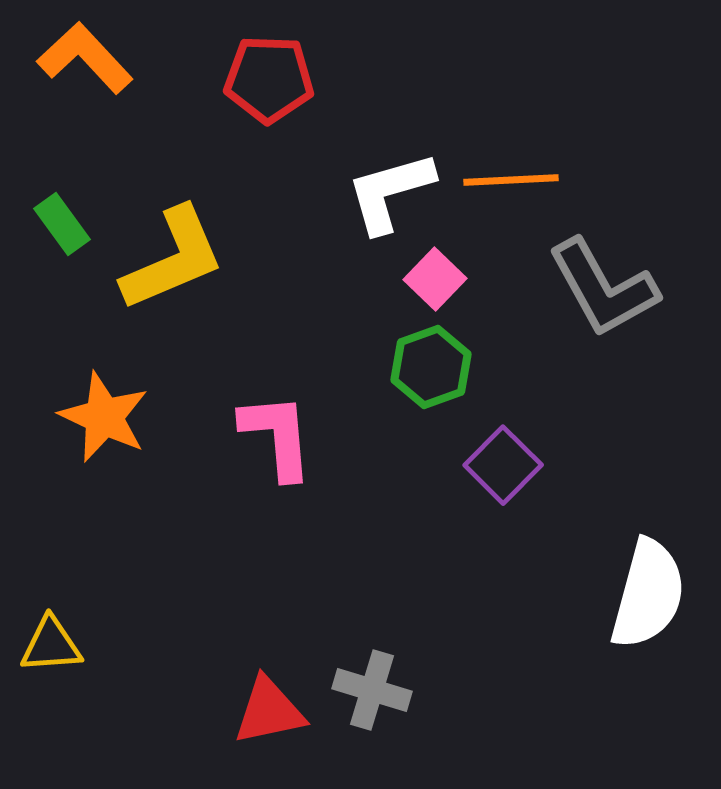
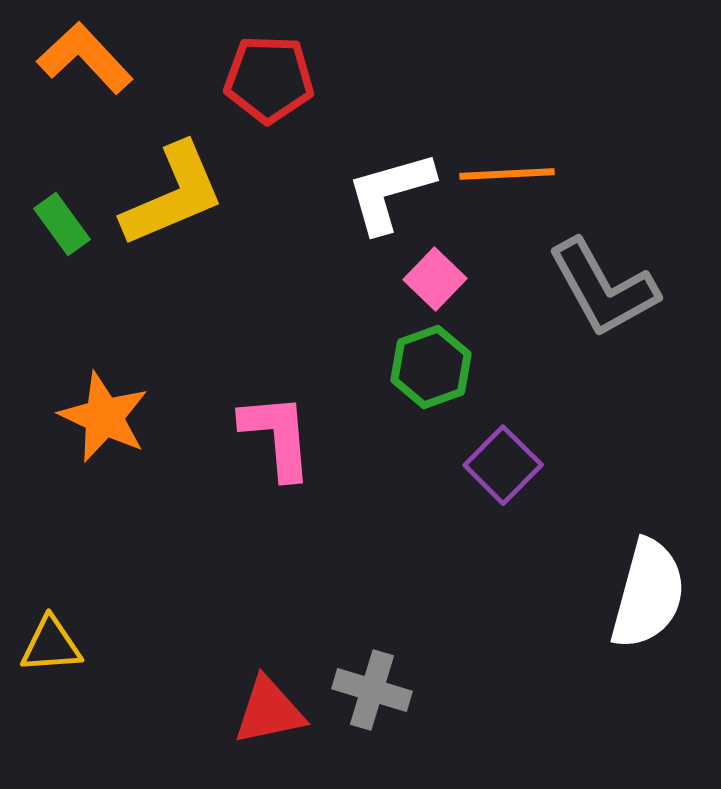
orange line: moved 4 px left, 6 px up
yellow L-shape: moved 64 px up
